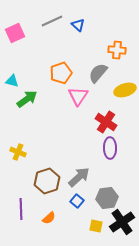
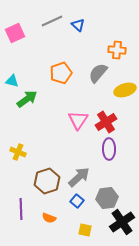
pink triangle: moved 24 px down
red cross: rotated 25 degrees clockwise
purple ellipse: moved 1 px left, 1 px down
orange semicircle: rotated 64 degrees clockwise
yellow square: moved 11 px left, 4 px down
